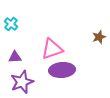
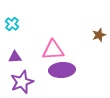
cyan cross: moved 1 px right
brown star: moved 2 px up
pink triangle: moved 1 px right, 1 px down; rotated 15 degrees clockwise
